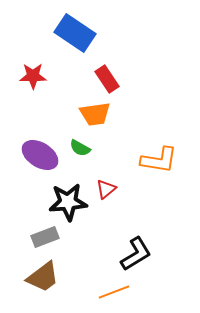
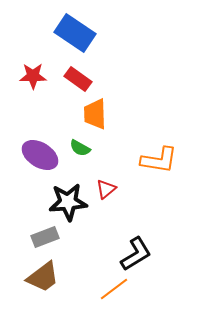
red rectangle: moved 29 px left; rotated 20 degrees counterclockwise
orange trapezoid: rotated 96 degrees clockwise
orange line: moved 3 px up; rotated 16 degrees counterclockwise
